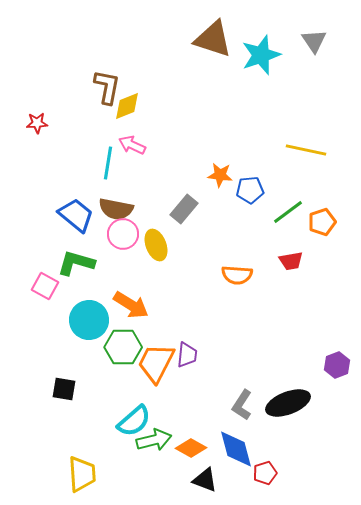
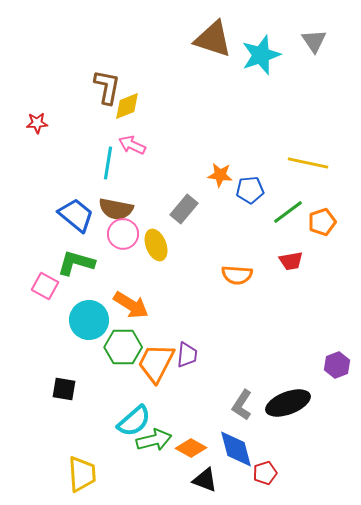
yellow line: moved 2 px right, 13 px down
